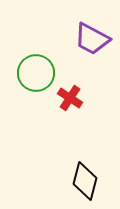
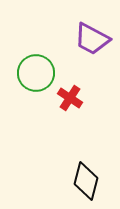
black diamond: moved 1 px right
